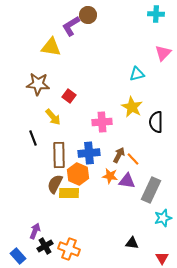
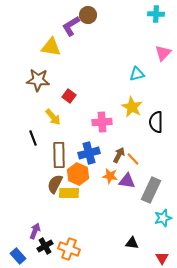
brown star: moved 4 px up
blue cross: rotated 10 degrees counterclockwise
